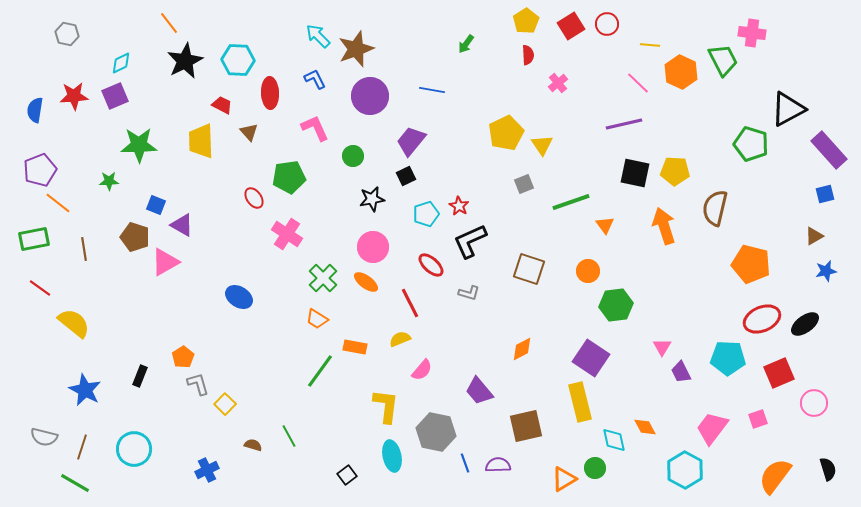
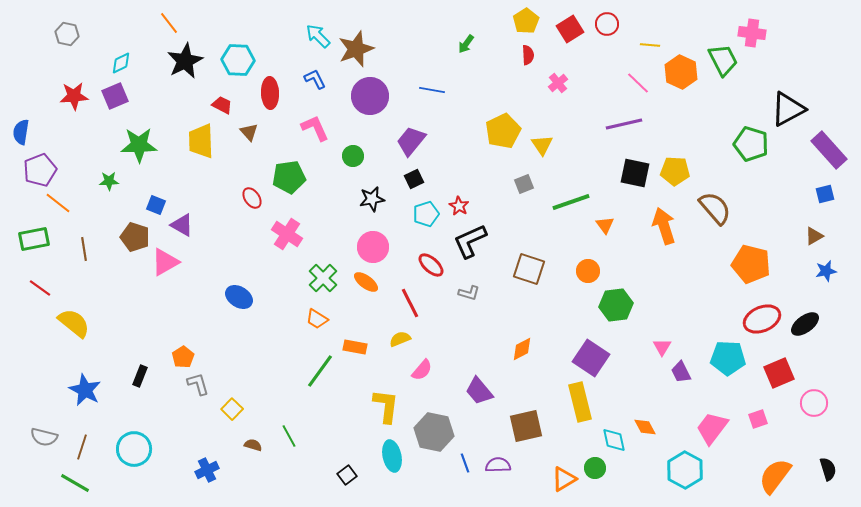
red square at (571, 26): moved 1 px left, 3 px down
blue semicircle at (35, 110): moved 14 px left, 22 px down
yellow pentagon at (506, 133): moved 3 px left, 2 px up
black square at (406, 176): moved 8 px right, 3 px down
red ellipse at (254, 198): moved 2 px left
brown semicircle at (715, 208): rotated 126 degrees clockwise
yellow square at (225, 404): moved 7 px right, 5 px down
gray hexagon at (436, 432): moved 2 px left
